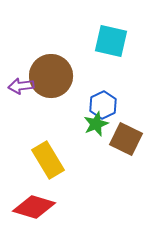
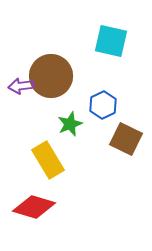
green star: moved 26 px left
